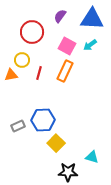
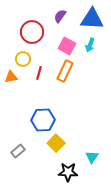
cyan arrow: rotated 32 degrees counterclockwise
yellow circle: moved 1 px right, 1 px up
orange triangle: moved 2 px down
gray rectangle: moved 25 px down; rotated 16 degrees counterclockwise
cyan triangle: rotated 48 degrees clockwise
